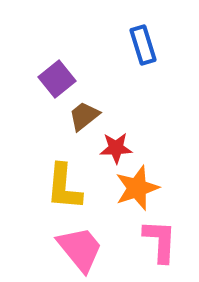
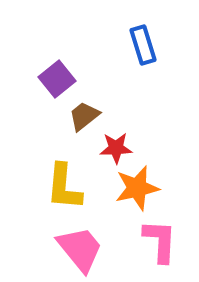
orange star: rotated 6 degrees clockwise
